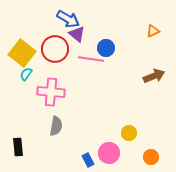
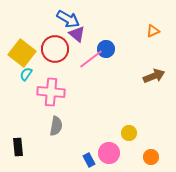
blue circle: moved 1 px down
pink line: rotated 45 degrees counterclockwise
blue rectangle: moved 1 px right
